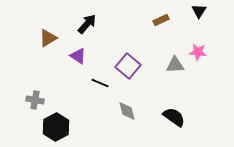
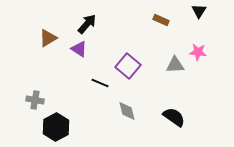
brown rectangle: rotated 49 degrees clockwise
purple triangle: moved 1 px right, 7 px up
